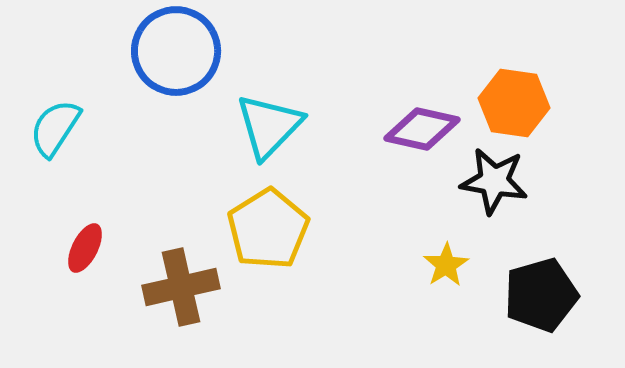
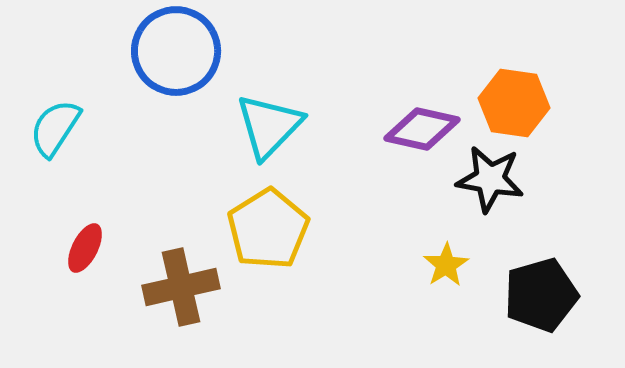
black star: moved 4 px left, 2 px up
